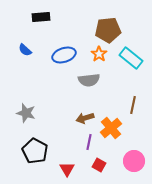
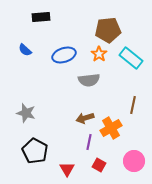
orange cross: rotated 10 degrees clockwise
